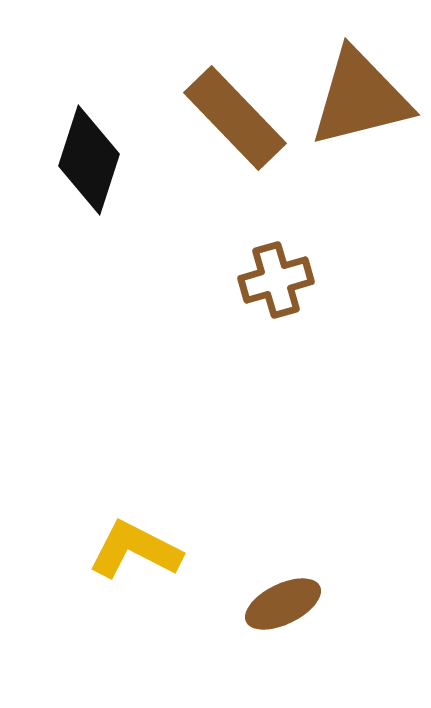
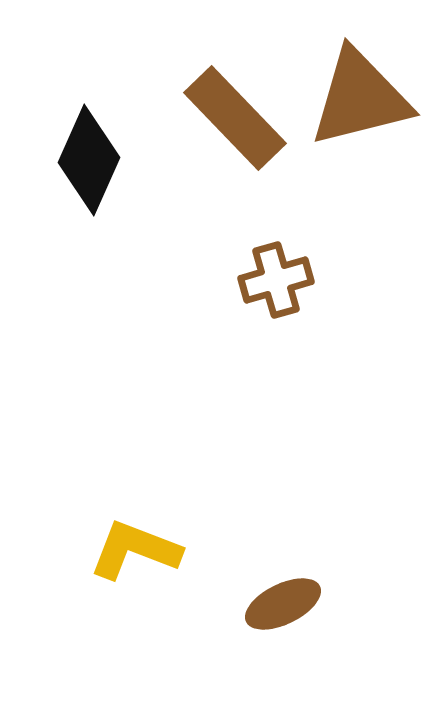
black diamond: rotated 6 degrees clockwise
yellow L-shape: rotated 6 degrees counterclockwise
